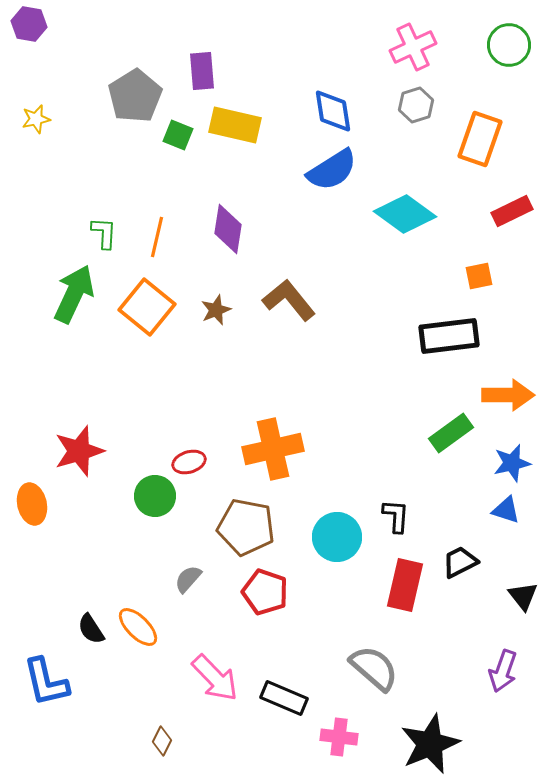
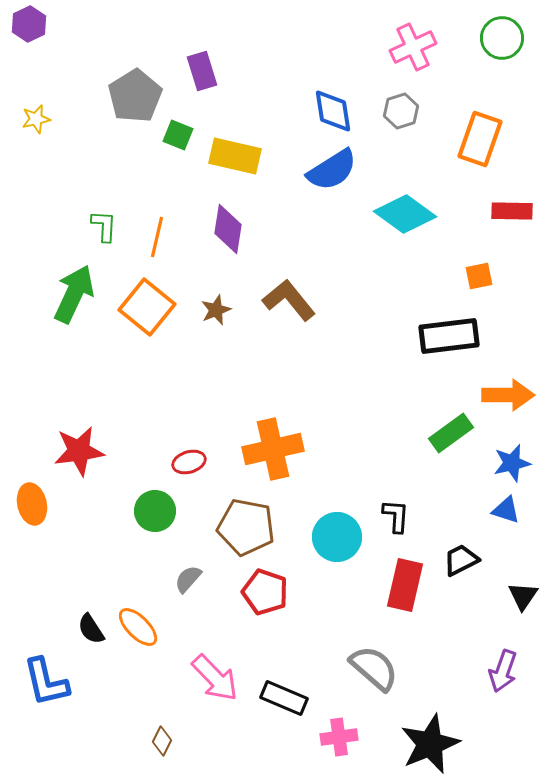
purple hexagon at (29, 24): rotated 24 degrees clockwise
green circle at (509, 45): moved 7 px left, 7 px up
purple rectangle at (202, 71): rotated 12 degrees counterclockwise
gray hexagon at (416, 105): moved 15 px left, 6 px down
yellow rectangle at (235, 125): moved 31 px down
red rectangle at (512, 211): rotated 27 degrees clockwise
green L-shape at (104, 233): moved 7 px up
red star at (79, 451): rotated 9 degrees clockwise
green circle at (155, 496): moved 15 px down
black trapezoid at (460, 562): moved 1 px right, 2 px up
black triangle at (523, 596): rotated 12 degrees clockwise
pink cross at (339, 737): rotated 15 degrees counterclockwise
